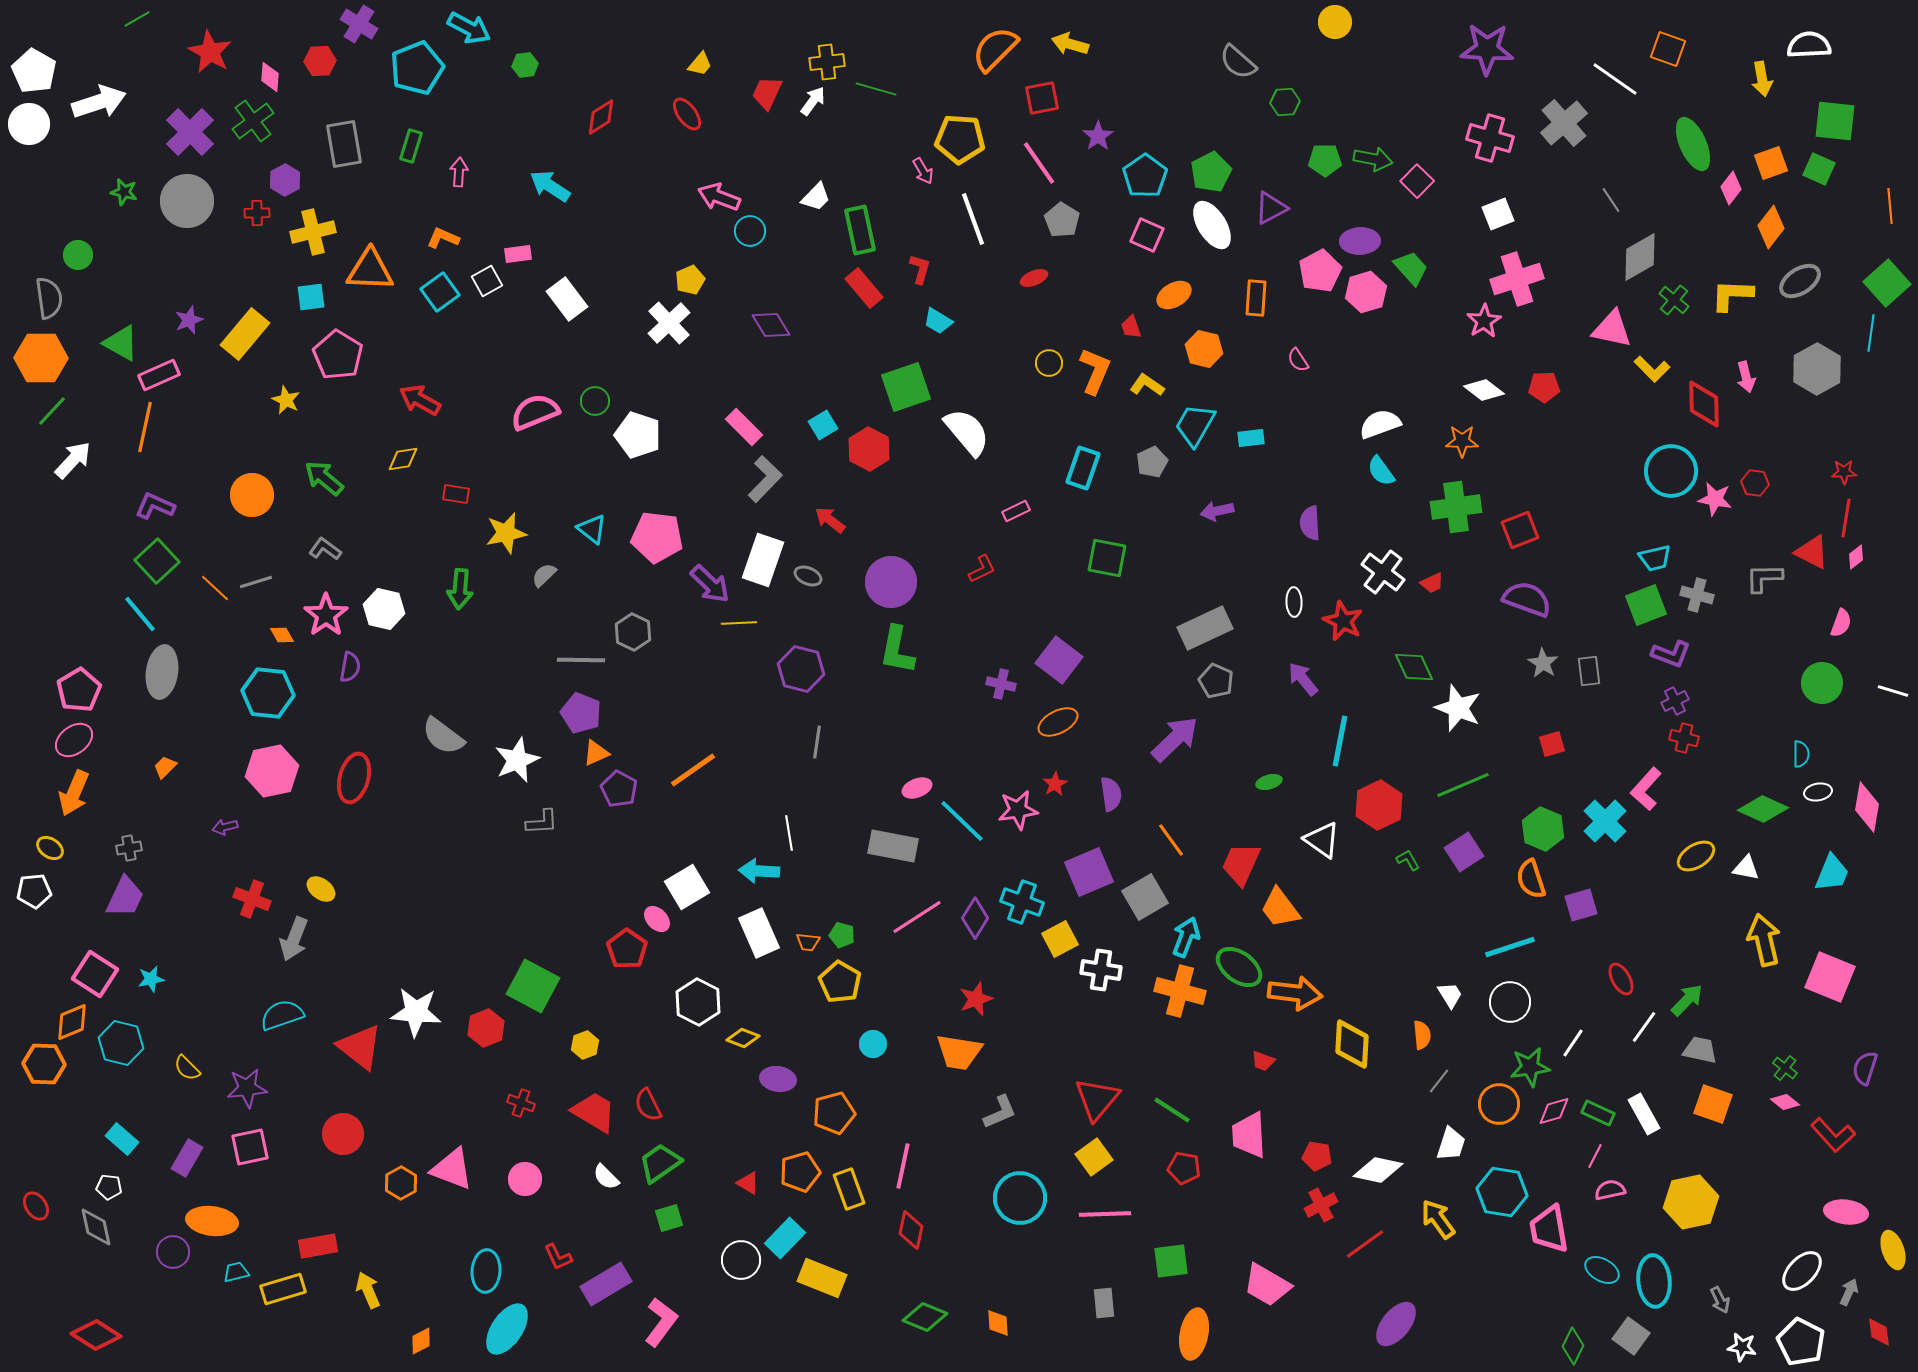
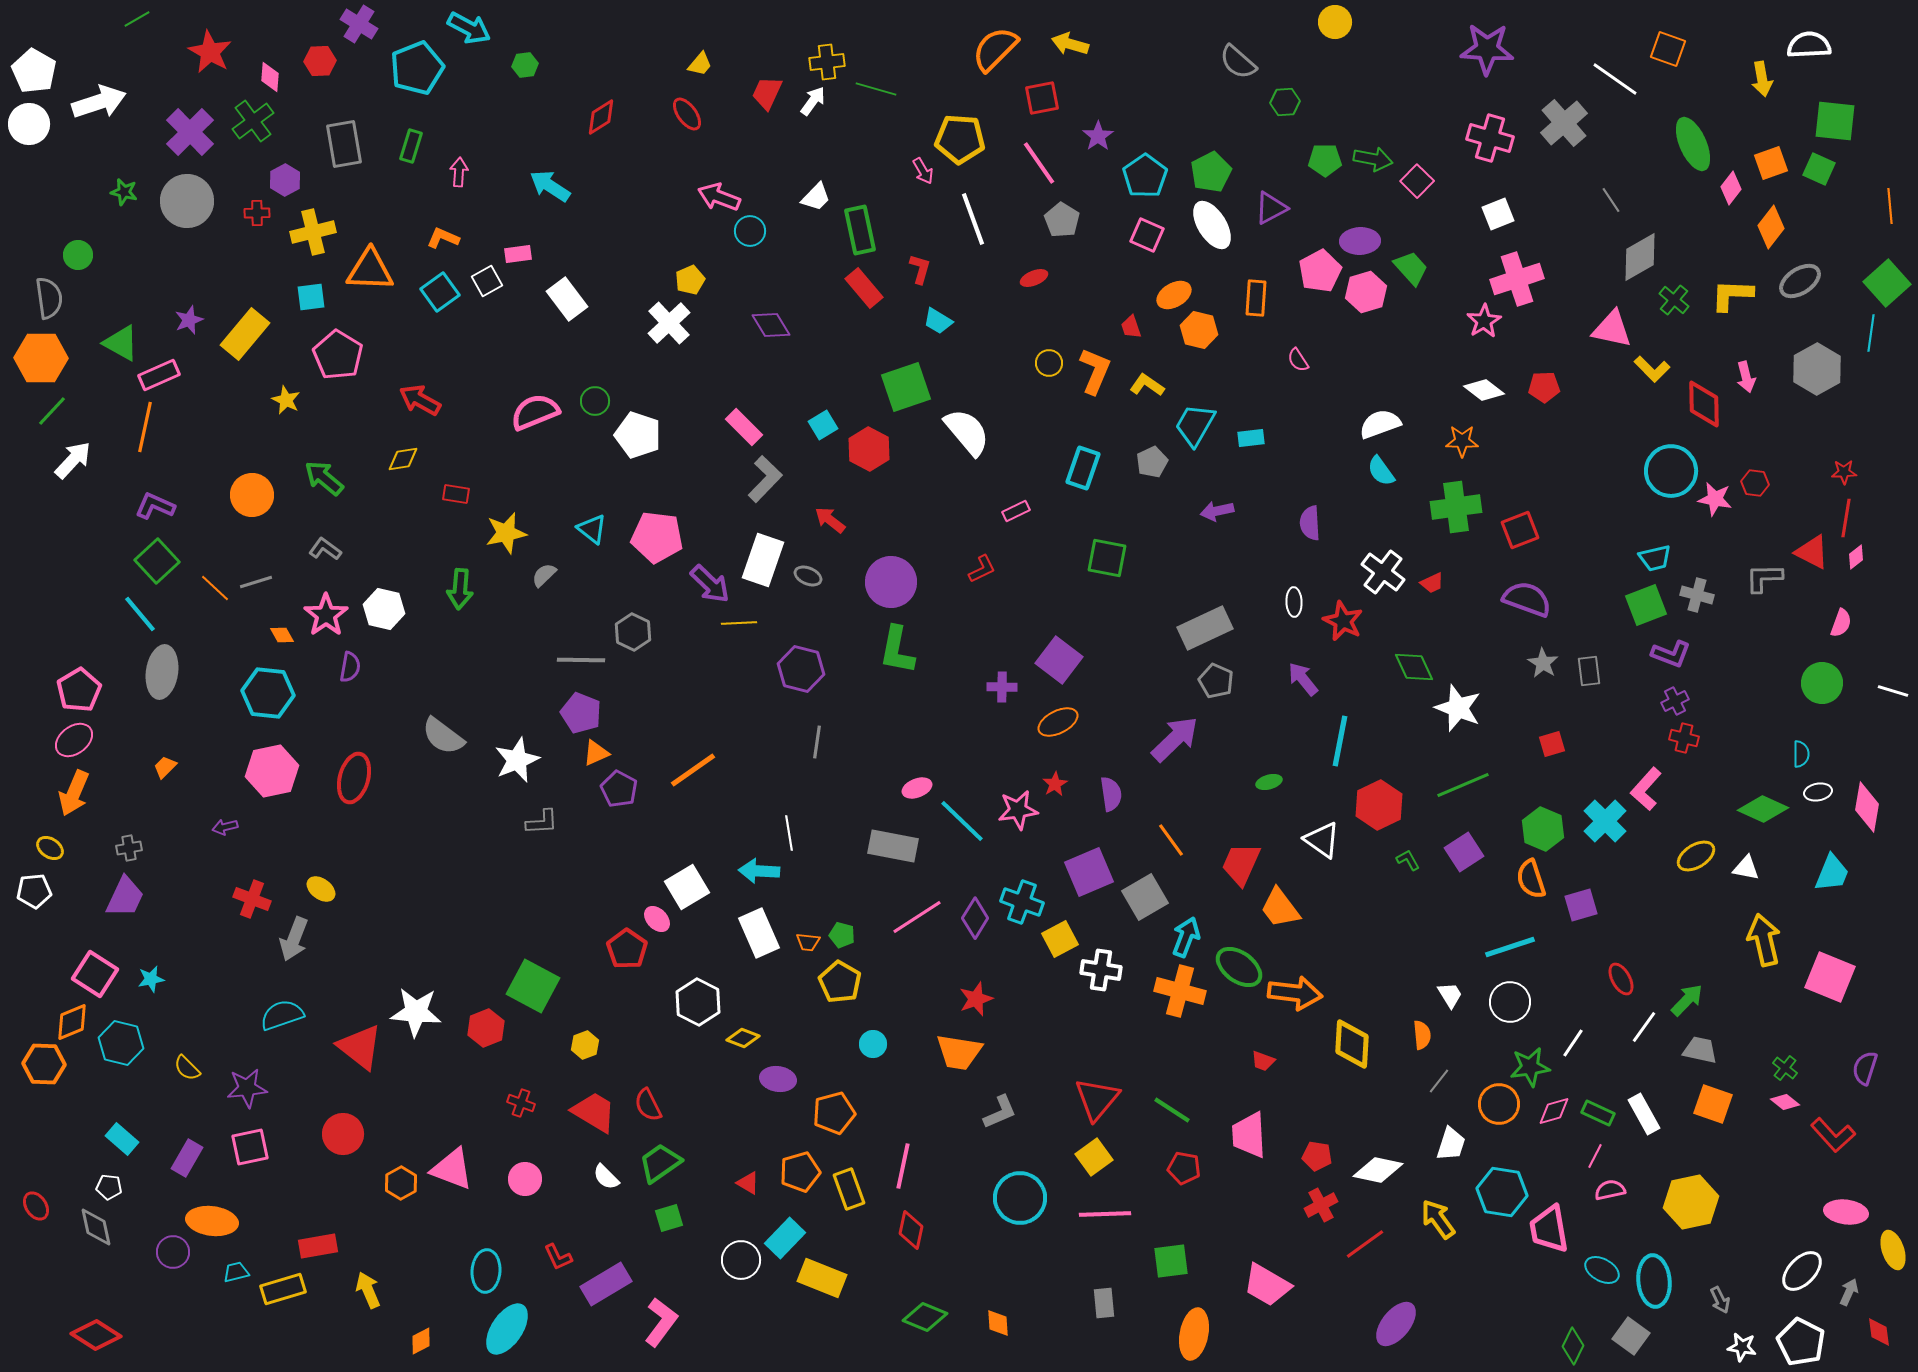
orange hexagon at (1204, 349): moved 5 px left, 19 px up
purple cross at (1001, 684): moved 1 px right, 3 px down; rotated 12 degrees counterclockwise
